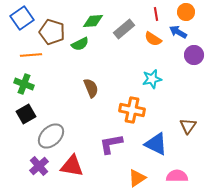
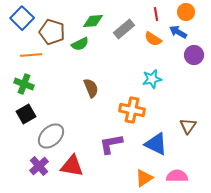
blue square: rotated 10 degrees counterclockwise
orange triangle: moved 7 px right
